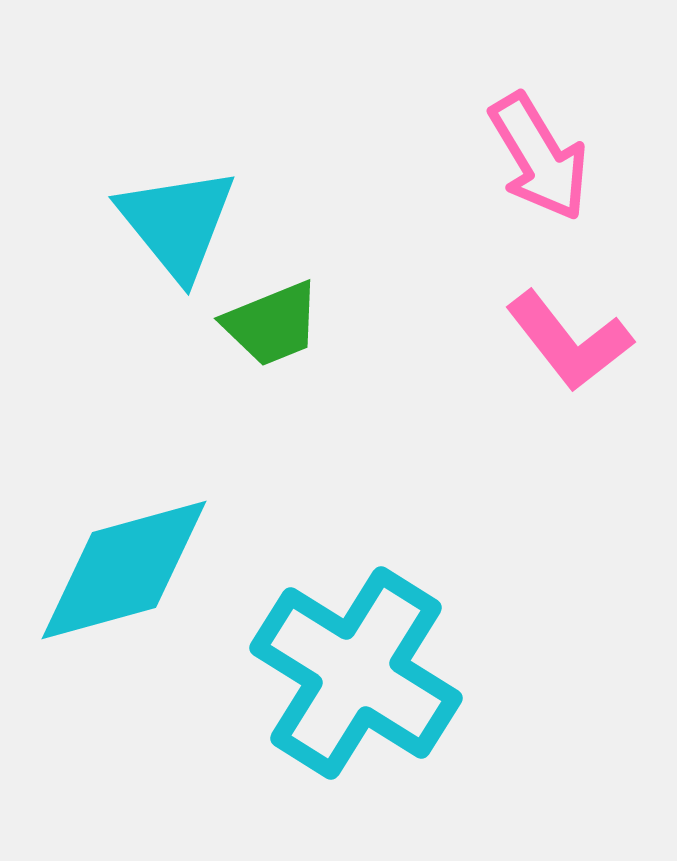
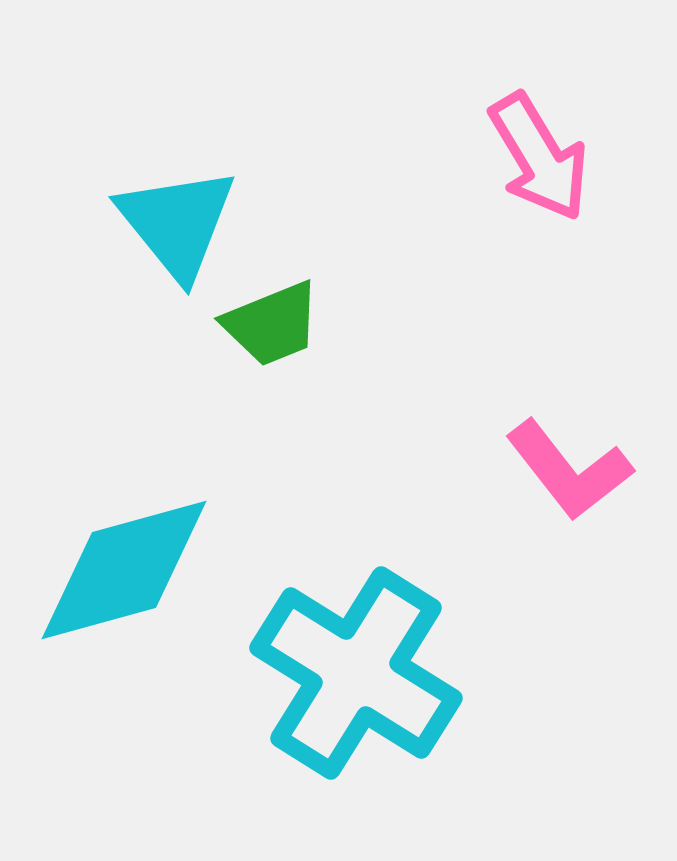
pink L-shape: moved 129 px down
